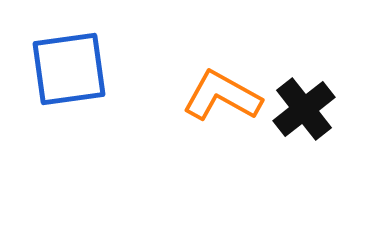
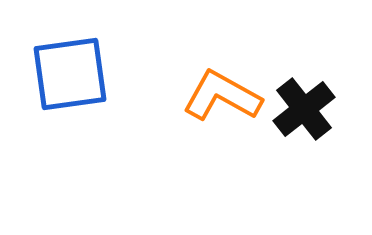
blue square: moved 1 px right, 5 px down
